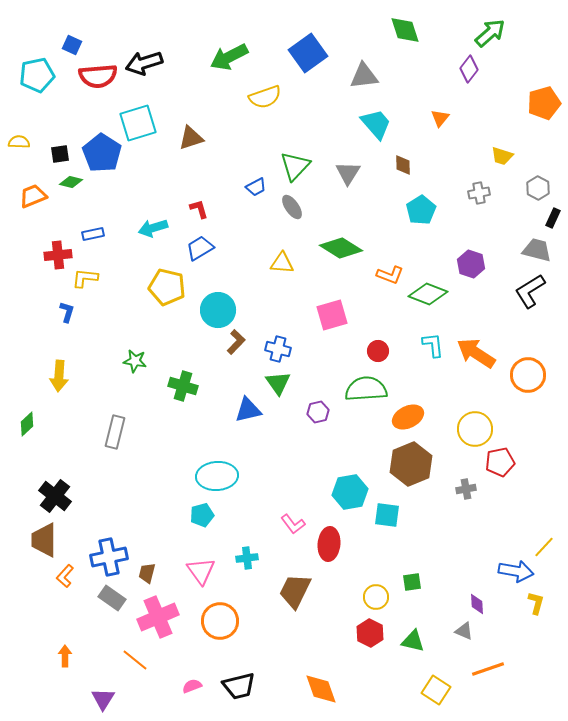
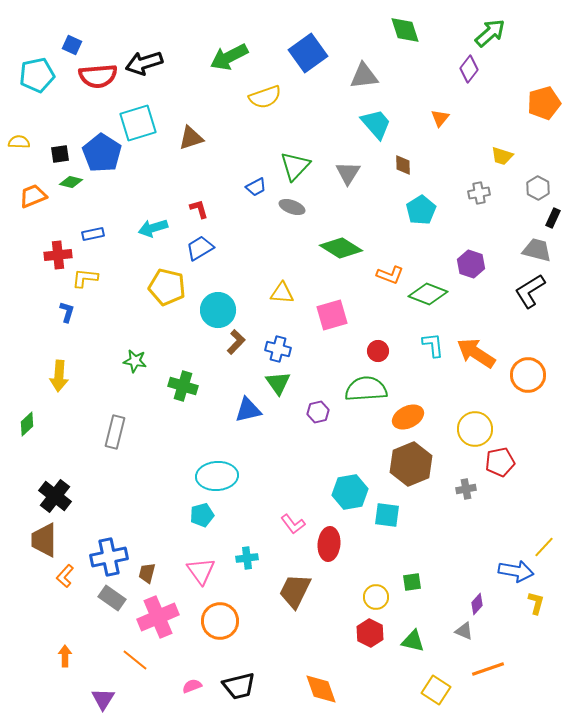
gray ellipse at (292, 207): rotated 35 degrees counterclockwise
yellow triangle at (282, 263): moved 30 px down
purple diamond at (477, 604): rotated 45 degrees clockwise
